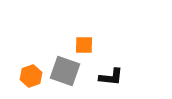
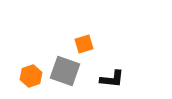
orange square: moved 1 px up; rotated 18 degrees counterclockwise
black L-shape: moved 1 px right, 2 px down
